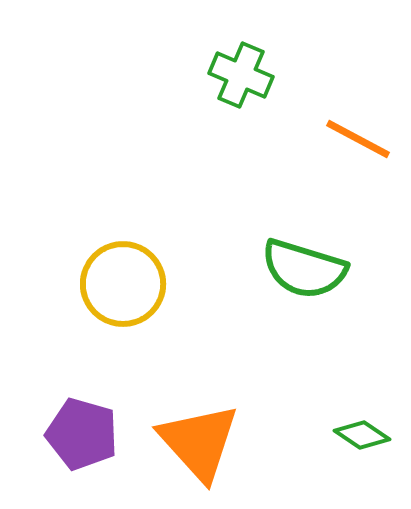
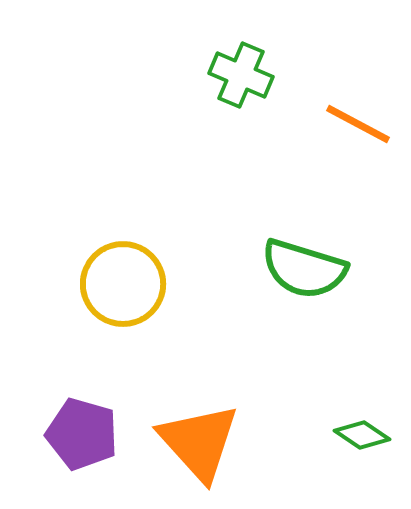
orange line: moved 15 px up
